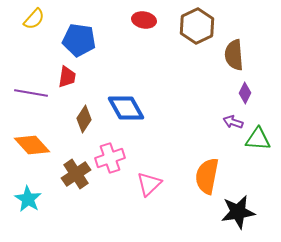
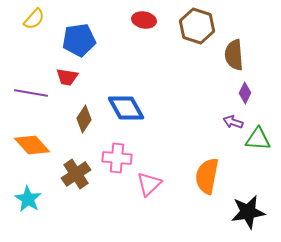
brown hexagon: rotated 16 degrees counterclockwise
blue pentagon: rotated 16 degrees counterclockwise
red trapezoid: rotated 90 degrees clockwise
pink cross: moved 7 px right; rotated 24 degrees clockwise
black star: moved 10 px right
